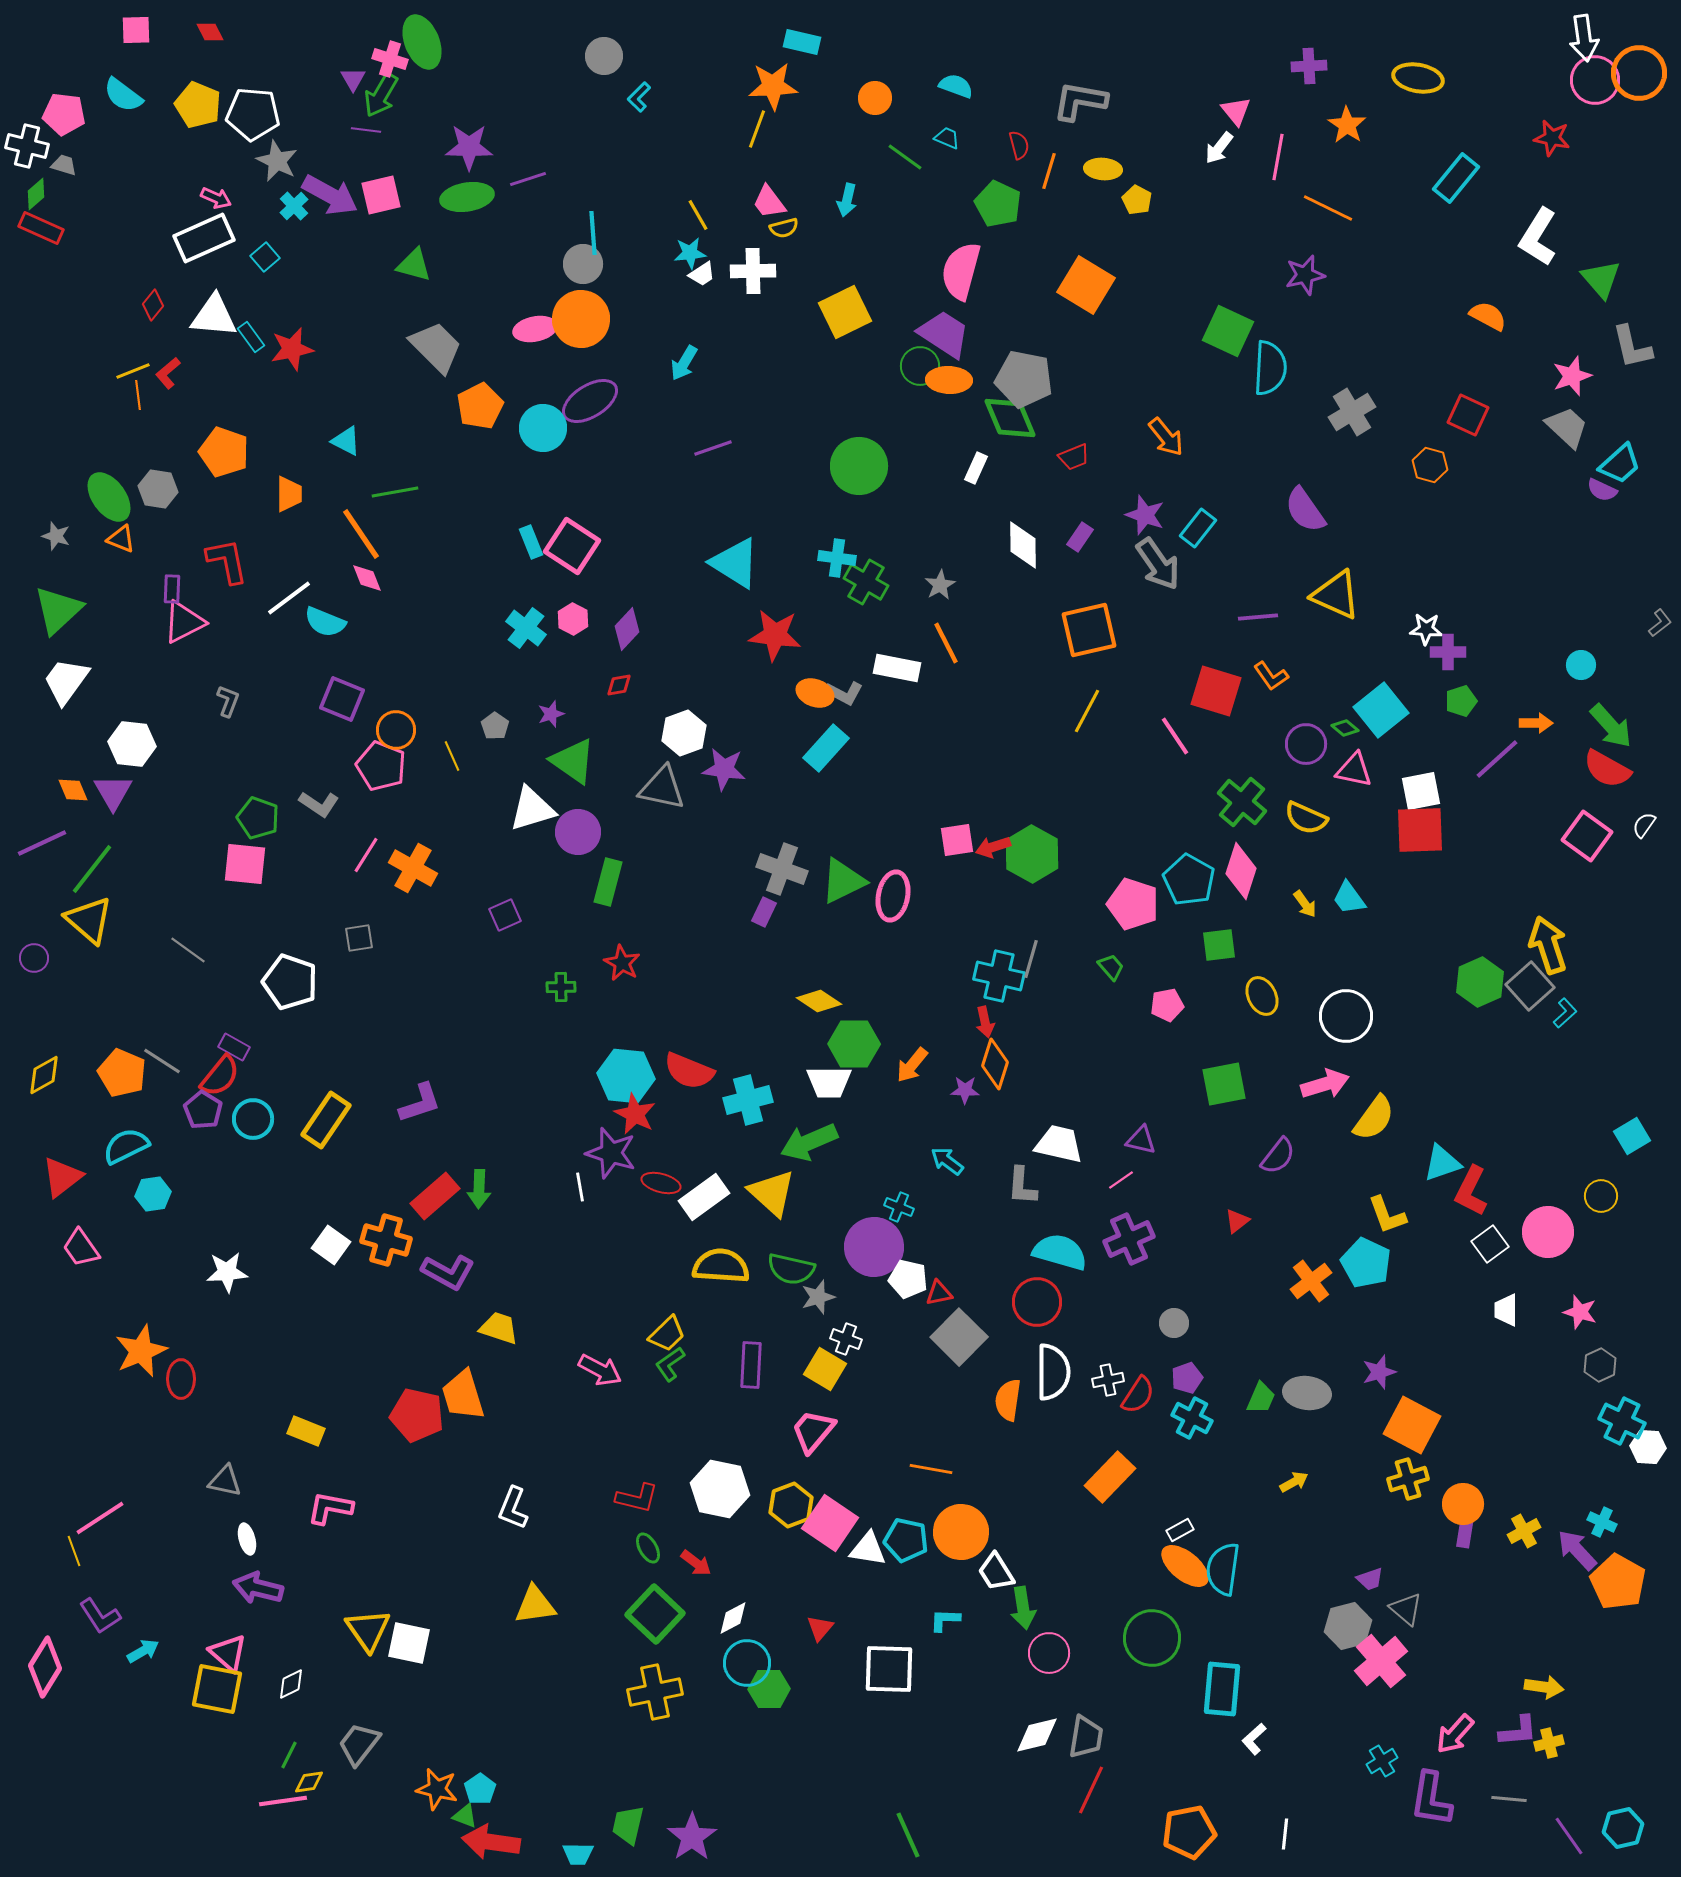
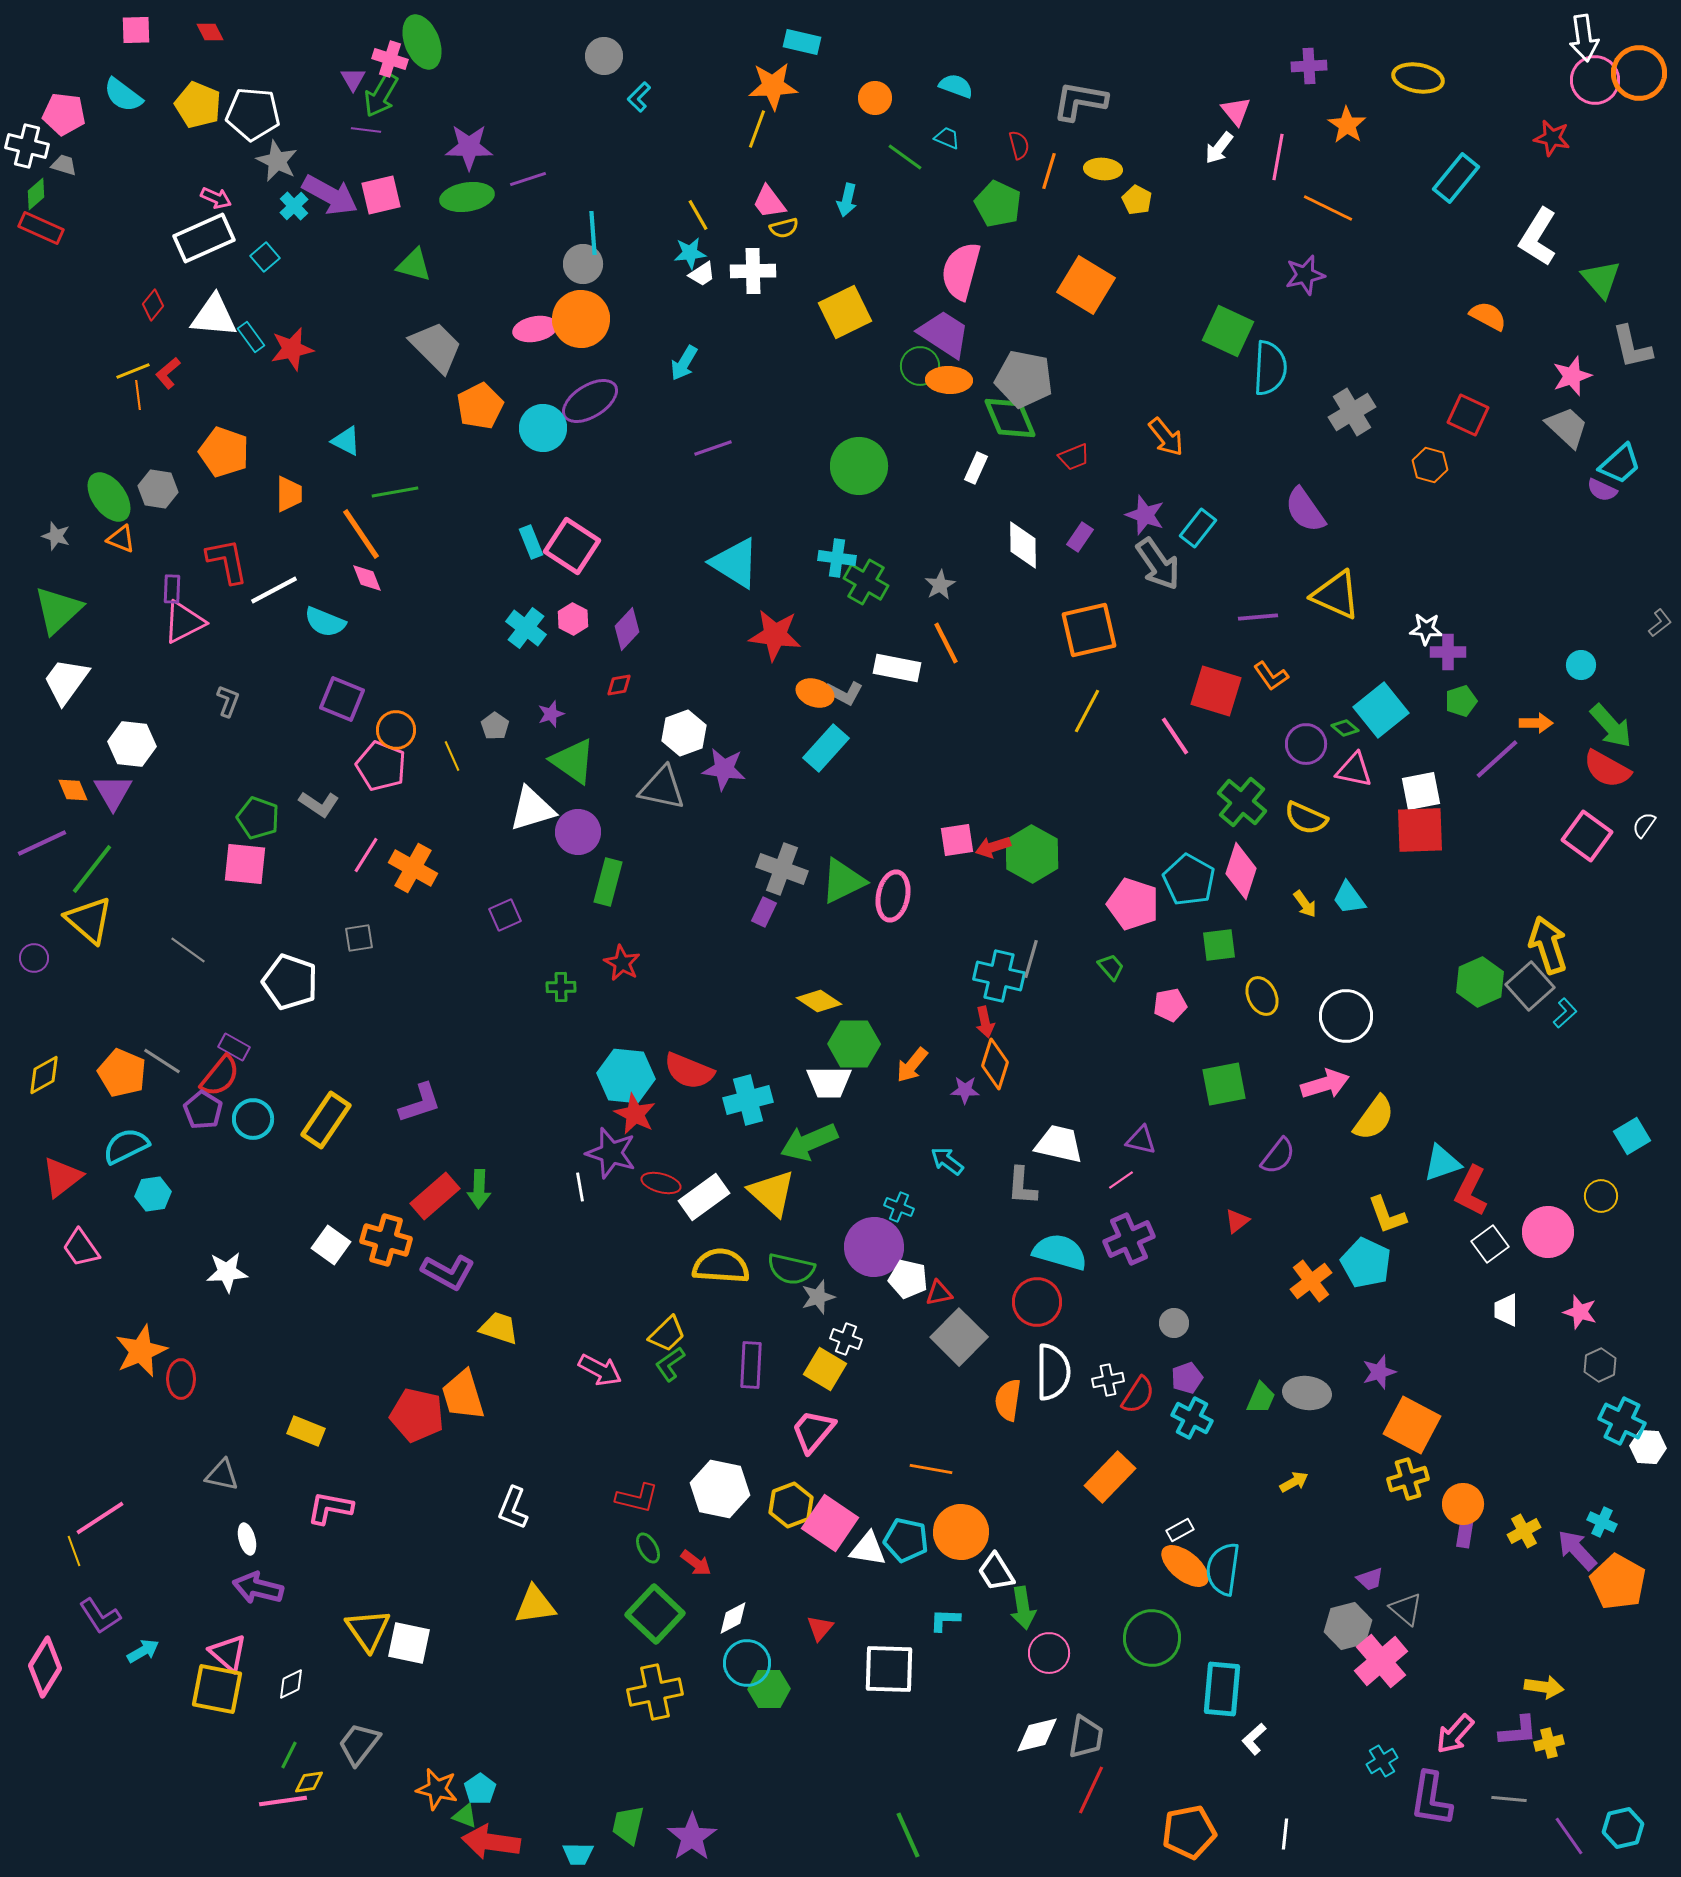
white line at (289, 598): moved 15 px left, 8 px up; rotated 9 degrees clockwise
pink pentagon at (1167, 1005): moved 3 px right
gray triangle at (225, 1481): moved 3 px left, 6 px up
